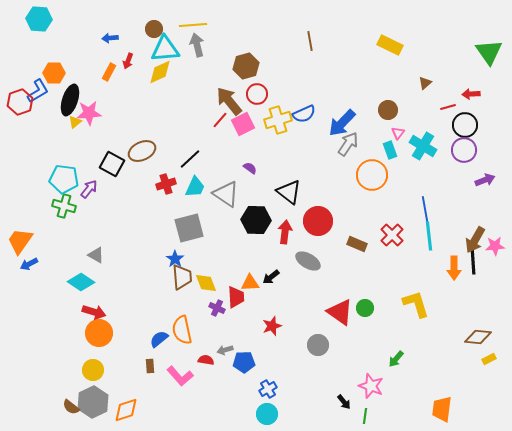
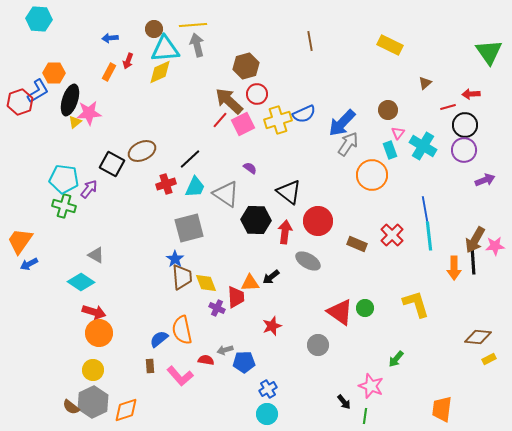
brown arrow at (229, 101): rotated 8 degrees counterclockwise
